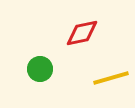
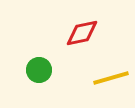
green circle: moved 1 px left, 1 px down
